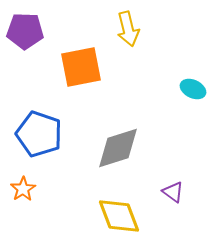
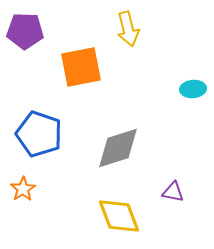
cyan ellipse: rotated 30 degrees counterclockwise
purple triangle: rotated 25 degrees counterclockwise
